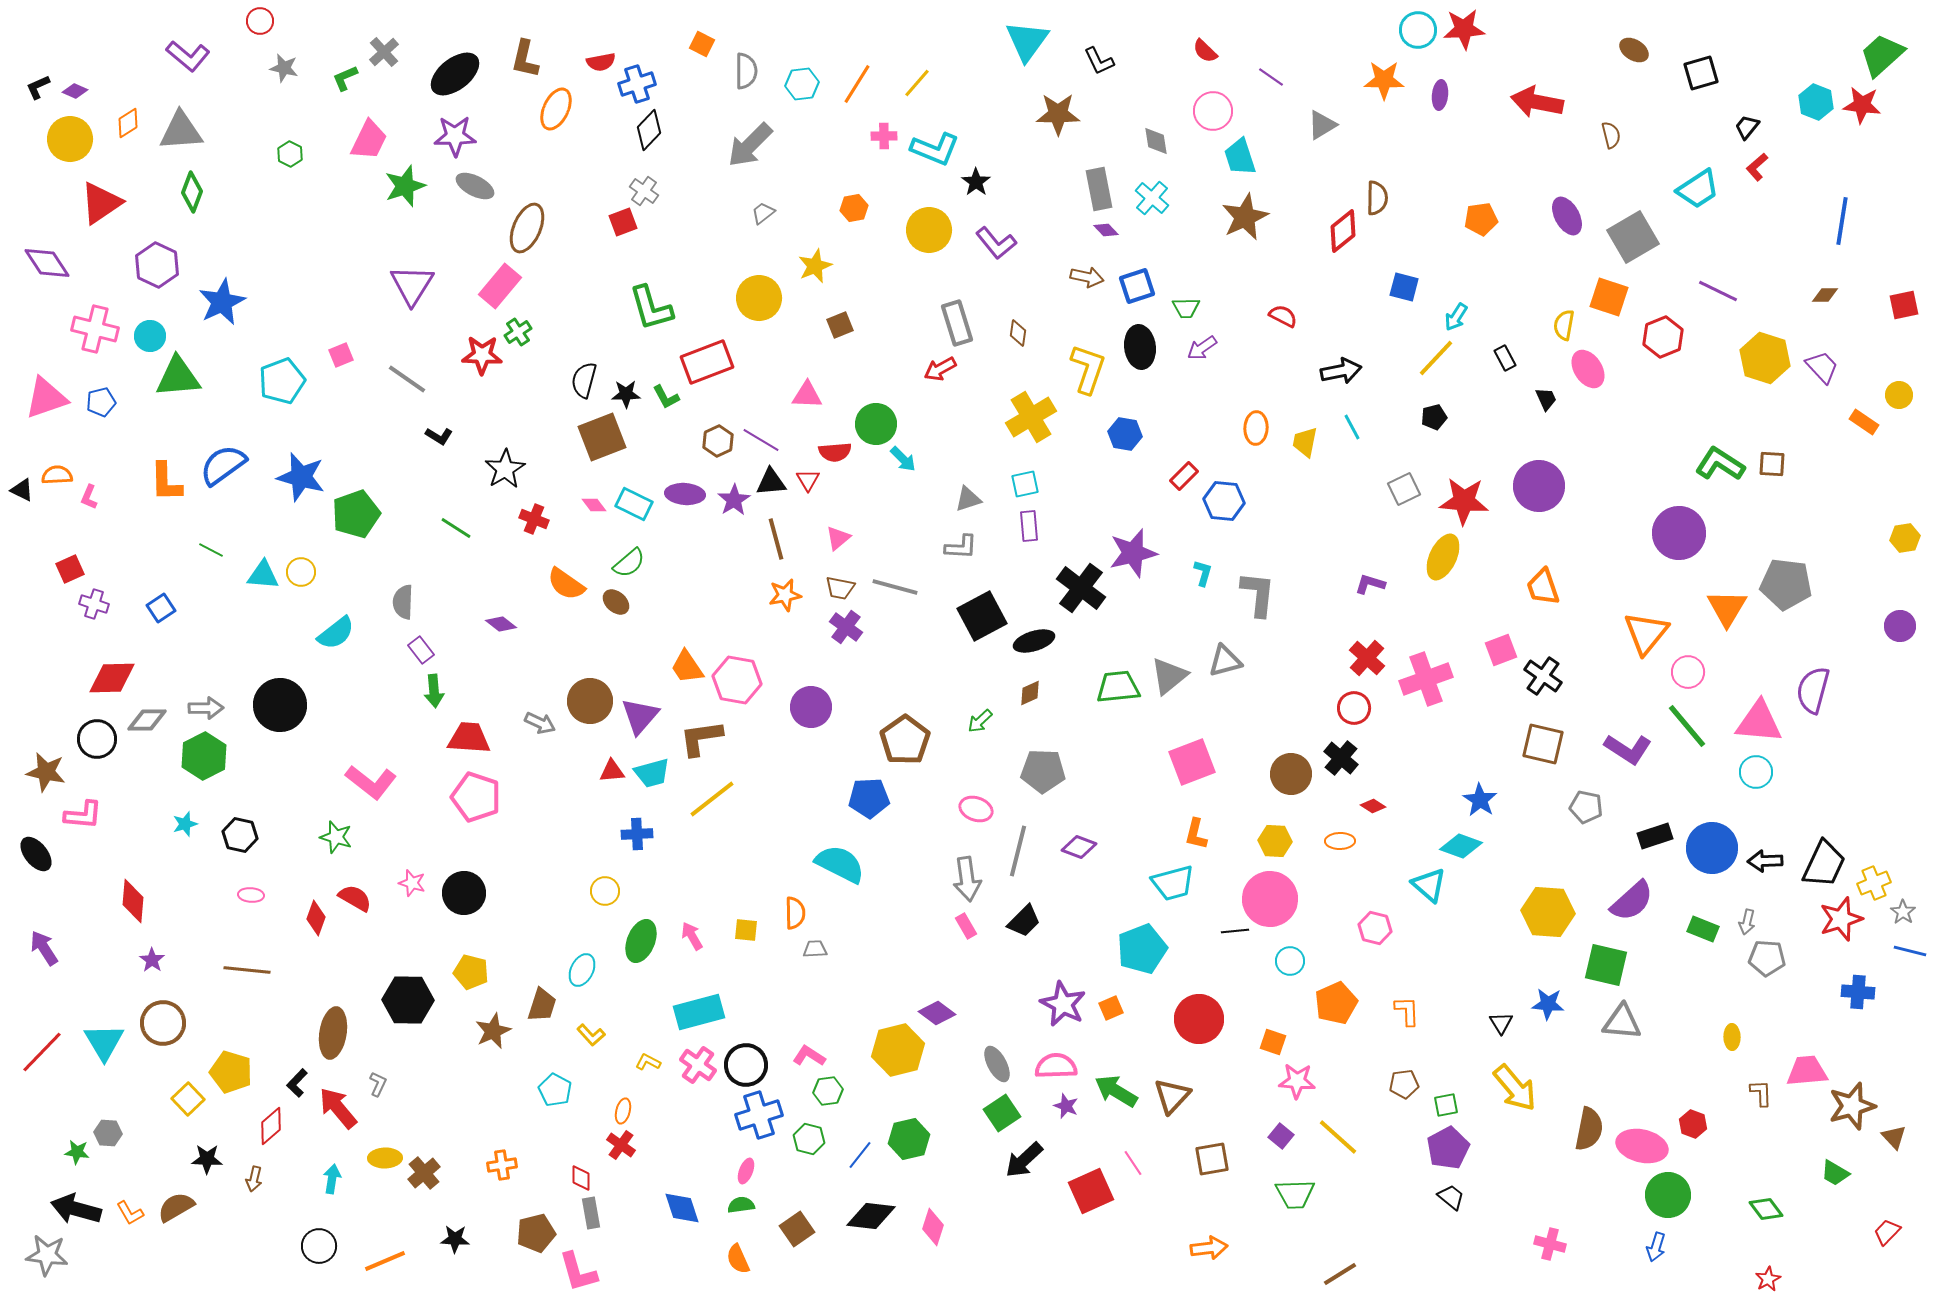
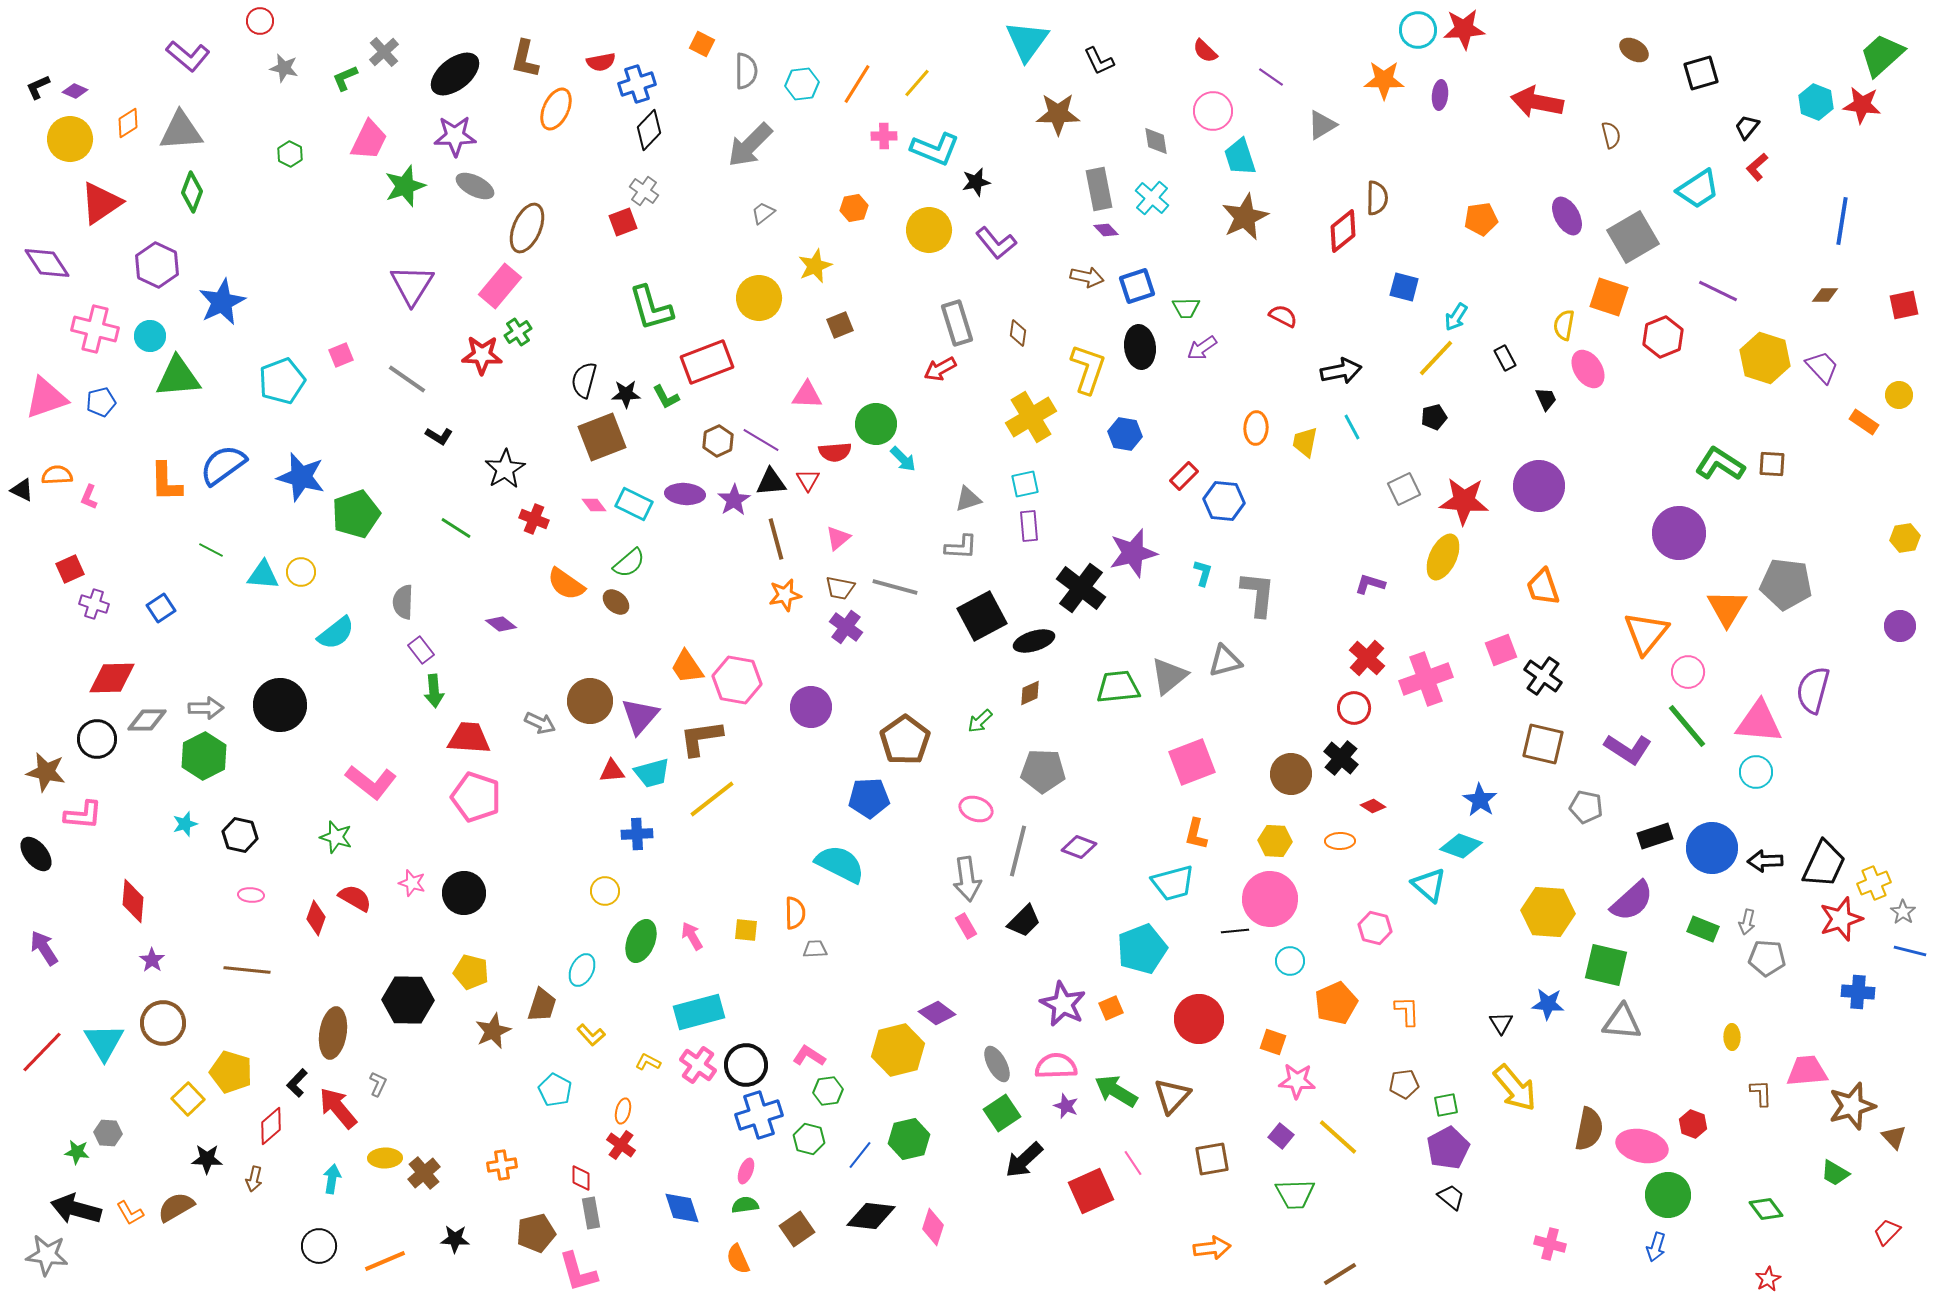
black star at (976, 182): rotated 24 degrees clockwise
green semicircle at (741, 1205): moved 4 px right
orange arrow at (1209, 1248): moved 3 px right
